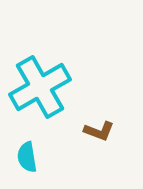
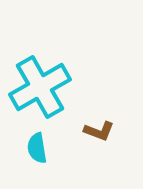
cyan semicircle: moved 10 px right, 9 px up
